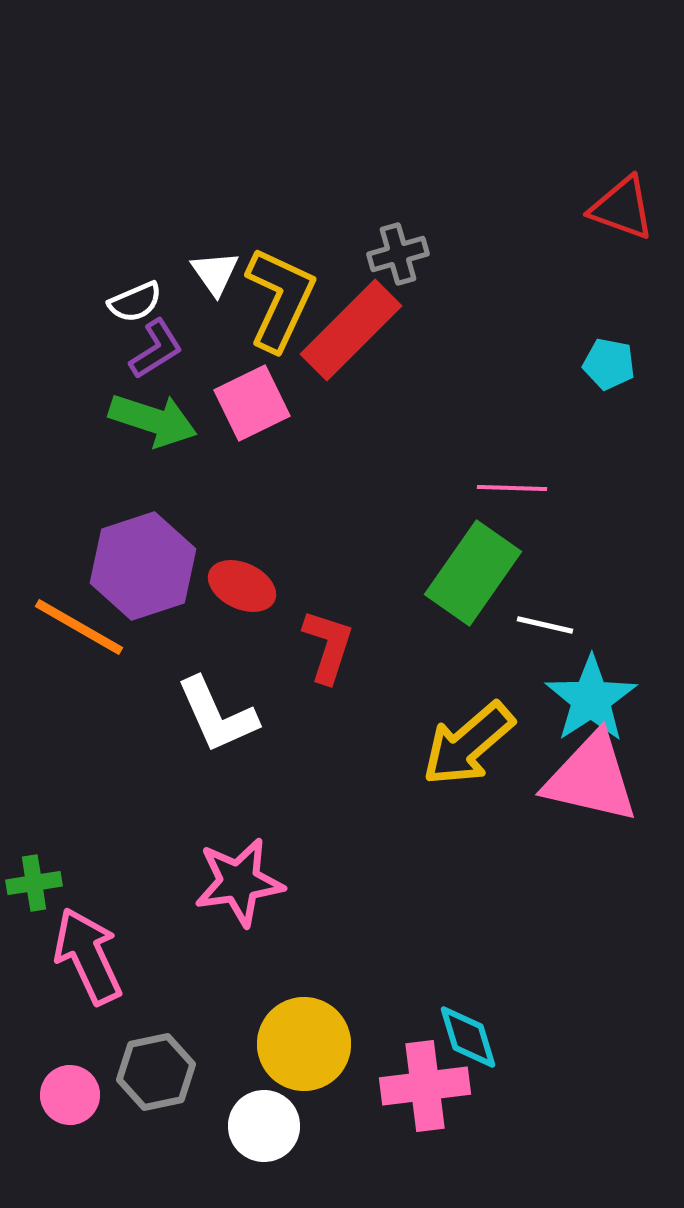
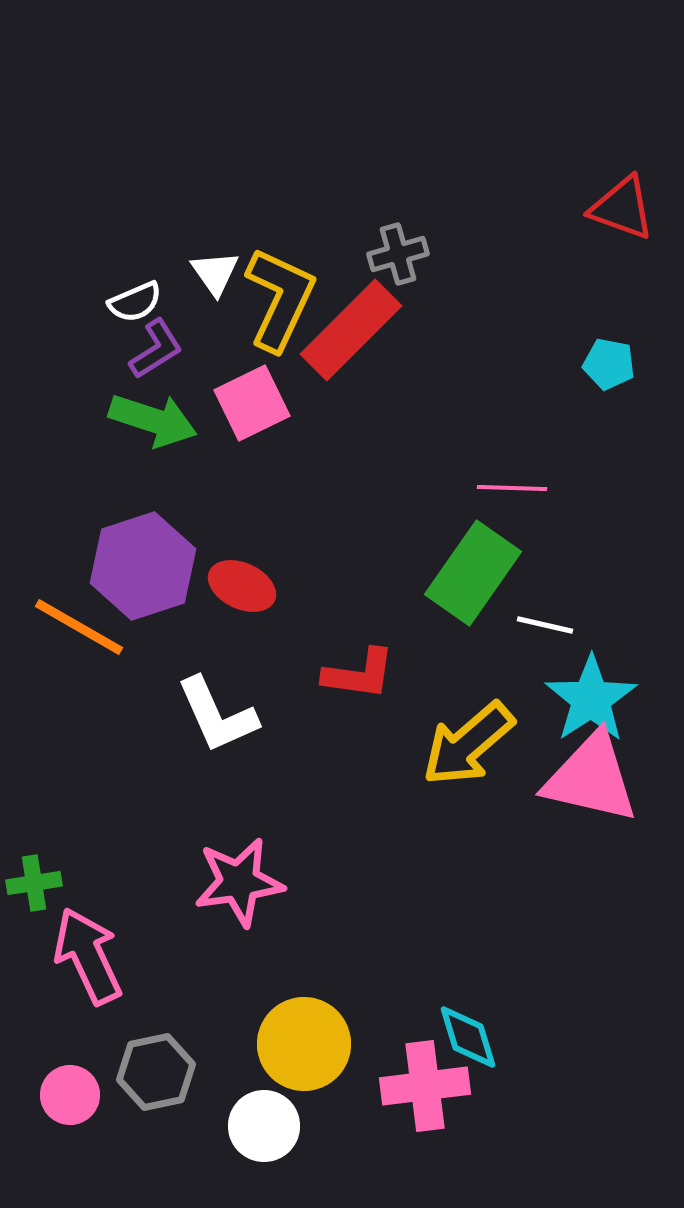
red L-shape: moved 31 px right, 28 px down; rotated 80 degrees clockwise
